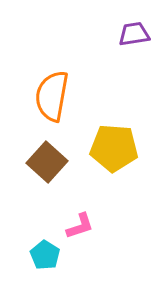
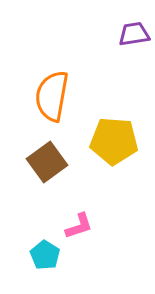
yellow pentagon: moved 7 px up
brown square: rotated 12 degrees clockwise
pink L-shape: moved 1 px left
